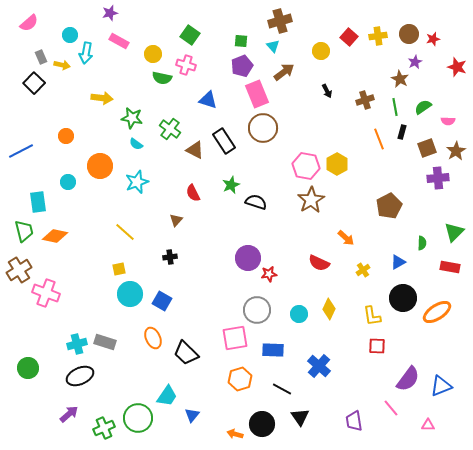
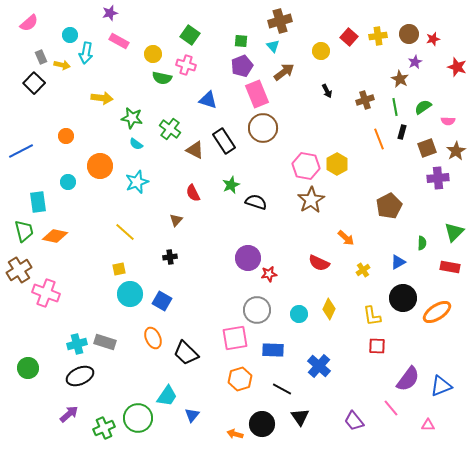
purple trapezoid at (354, 421): rotated 30 degrees counterclockwise
